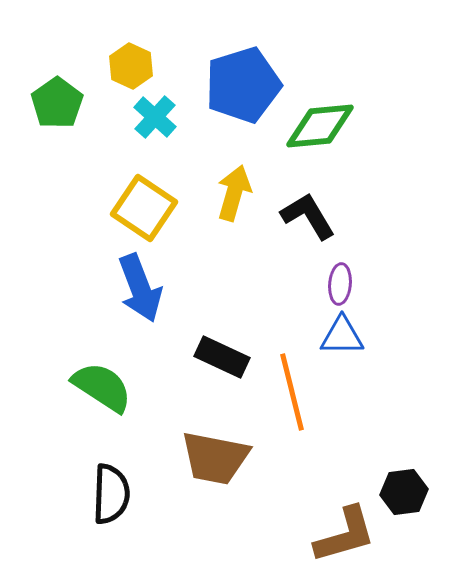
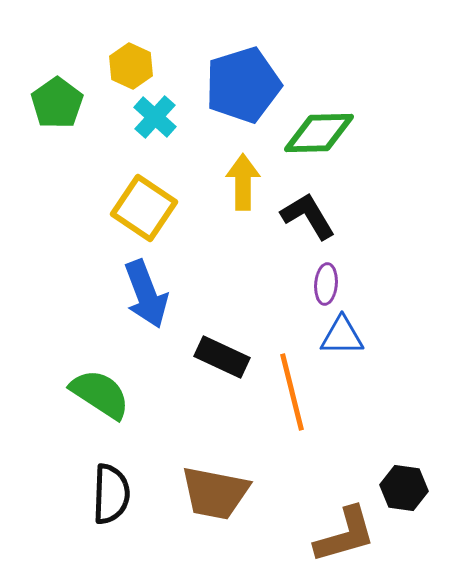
green diamond: moved 1 px left, 7 px down; rotated 4 degrees clockwise
yellow arrow: moved 9 px right, 11 px up; rotated 16 degrees counterclockwise
purple ellipse: moved 14 px left
blue arrow: moved 6 px right, 6 px down
green semicircle: moved 2 px left, 7 px down
brown trapezoid: moved 35 px down
black hexagon: moved 4 px up; rotated 15 degrees clockwise
